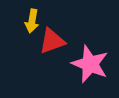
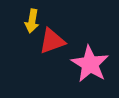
pink star: rotated 9 degrees clockwise
